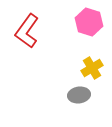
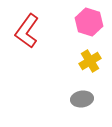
yellow cross: moved 2 px left, 7 px up
gray ellipse: moved 3 px right, 4 px down
